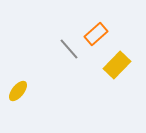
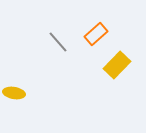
gray line: moved 11 px left, 7 px up
yellow ellipse: moved 4 px left, 2 px down; rotated 60 degrees clockwise
